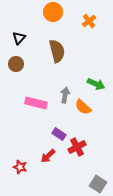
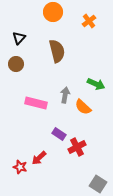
red arrow: moved 9 px left, 2 px down
